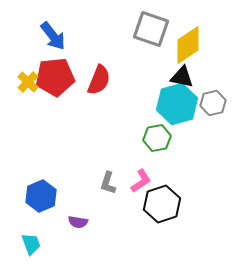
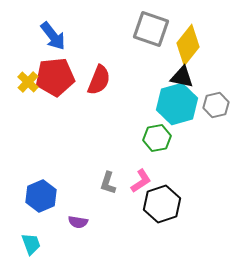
yellow diamond: rotated 18 degrees counterclockwise
gray hexagon: moved 3 px right, 2 px down
